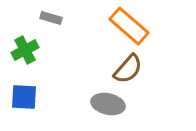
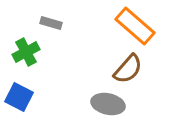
gray rectangle: moved 5 px down
orange rectangle: moved 6 px right
green cross: moved 1 px right, 2 px down
blue square: moved 5 px left; rotated 24 degrees clockwise
